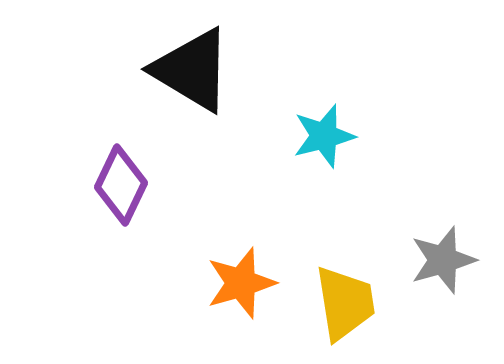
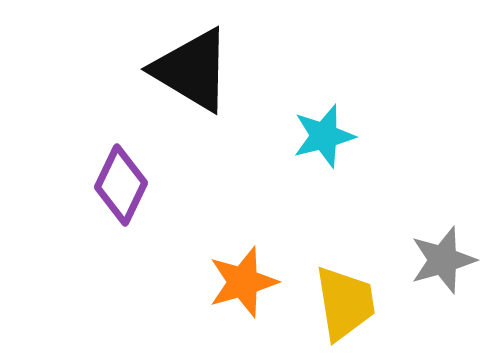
orange star: moved 2 px right, 1 px up
